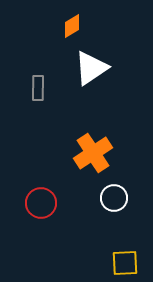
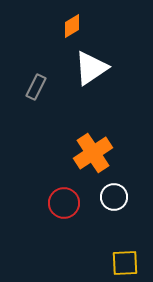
gray rectangle: moved 2 px left, 1 px up; rotated 25 degrees clockwise
white circle: moved 1 px up
red circle: moved 23 px right
